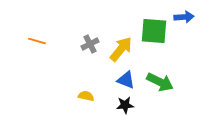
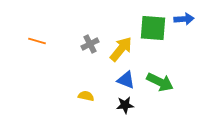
blue arrow: moved 2 px down
green square: moved 1 px left, 3 px up
